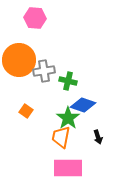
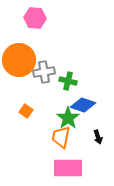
gray cross: moved 1 px down
